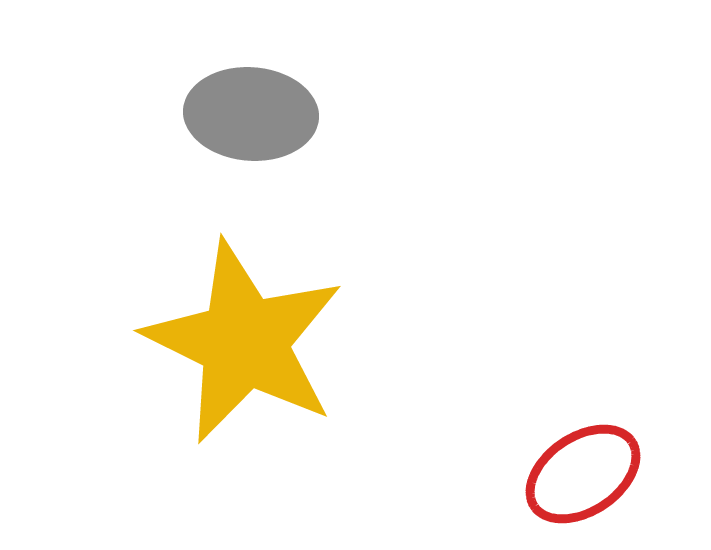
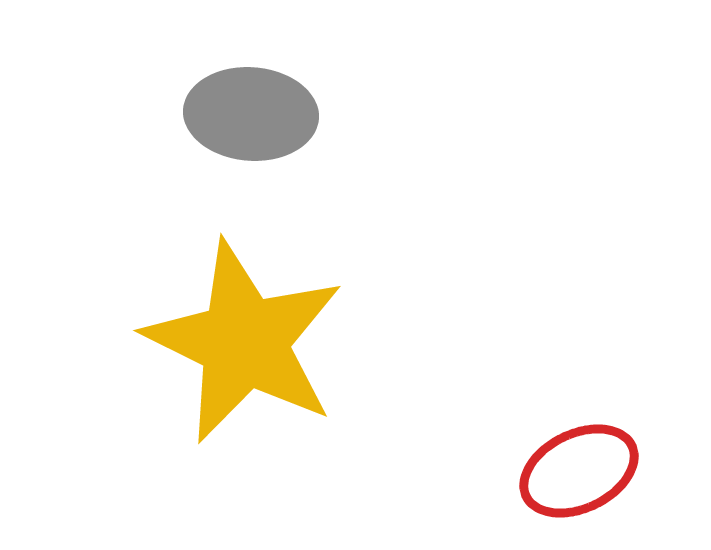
red ellipse: moved 4 px left, 3 px up; rotated 8 degrees clockwise
